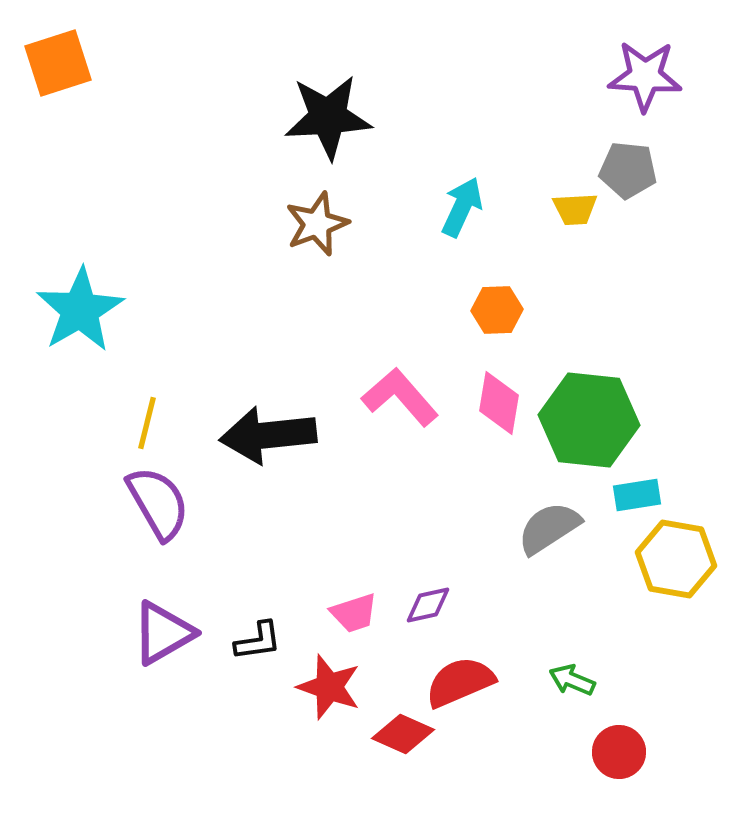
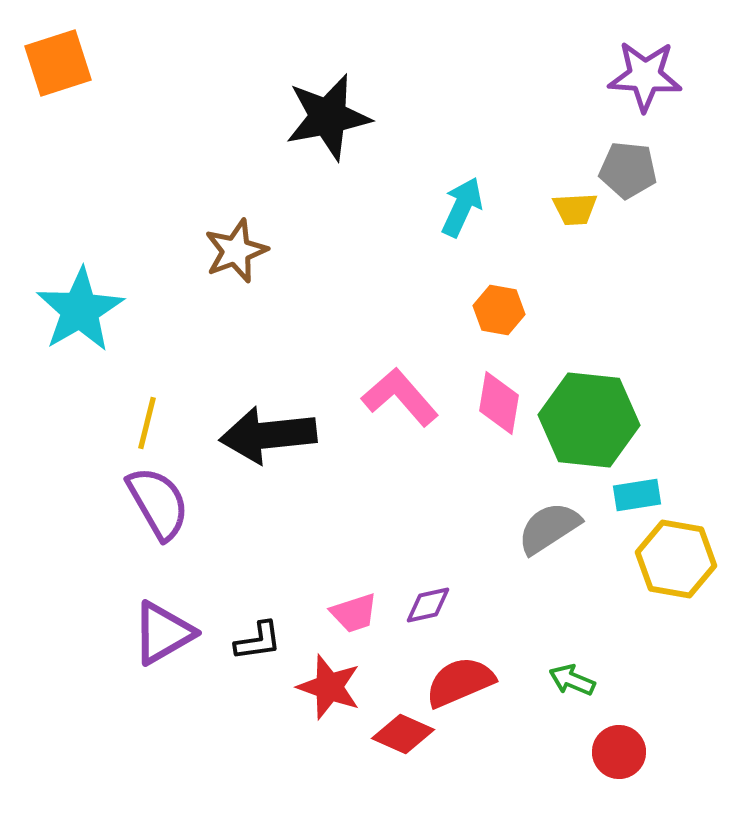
black star: rotated 8 degrees counterclockwise
brown star: moved 81 px left, 27 px down
orange hexagon: moved 2 px right; rotated 12 degrees clockwise
